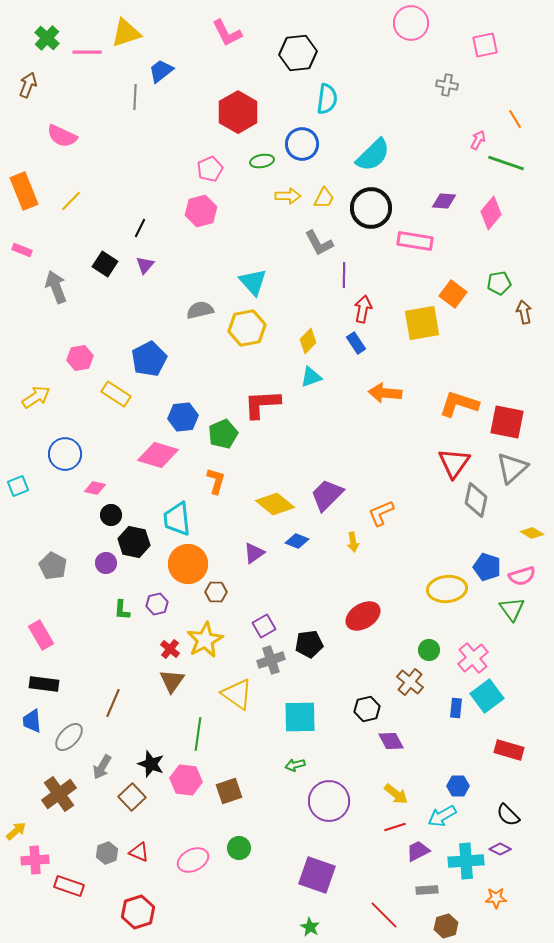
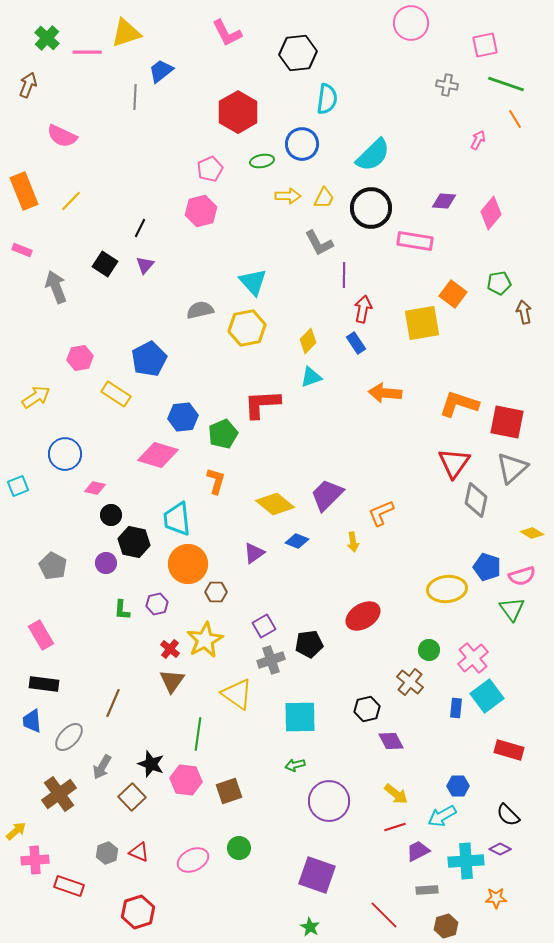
green line at (506, 163): moved 79 px up
